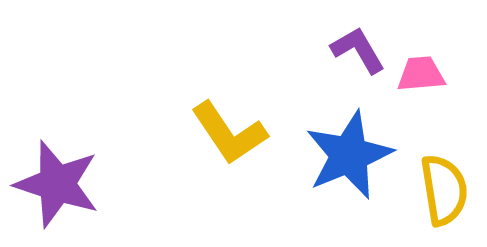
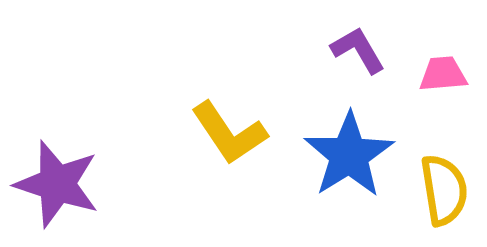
pink trapezoid: moved 22 px right
blue star: rotated 10 degrees counterclockwise
